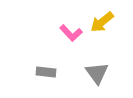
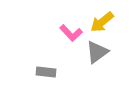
gray triangle: moved 21 px up; rotated 30 degrees clockwise
